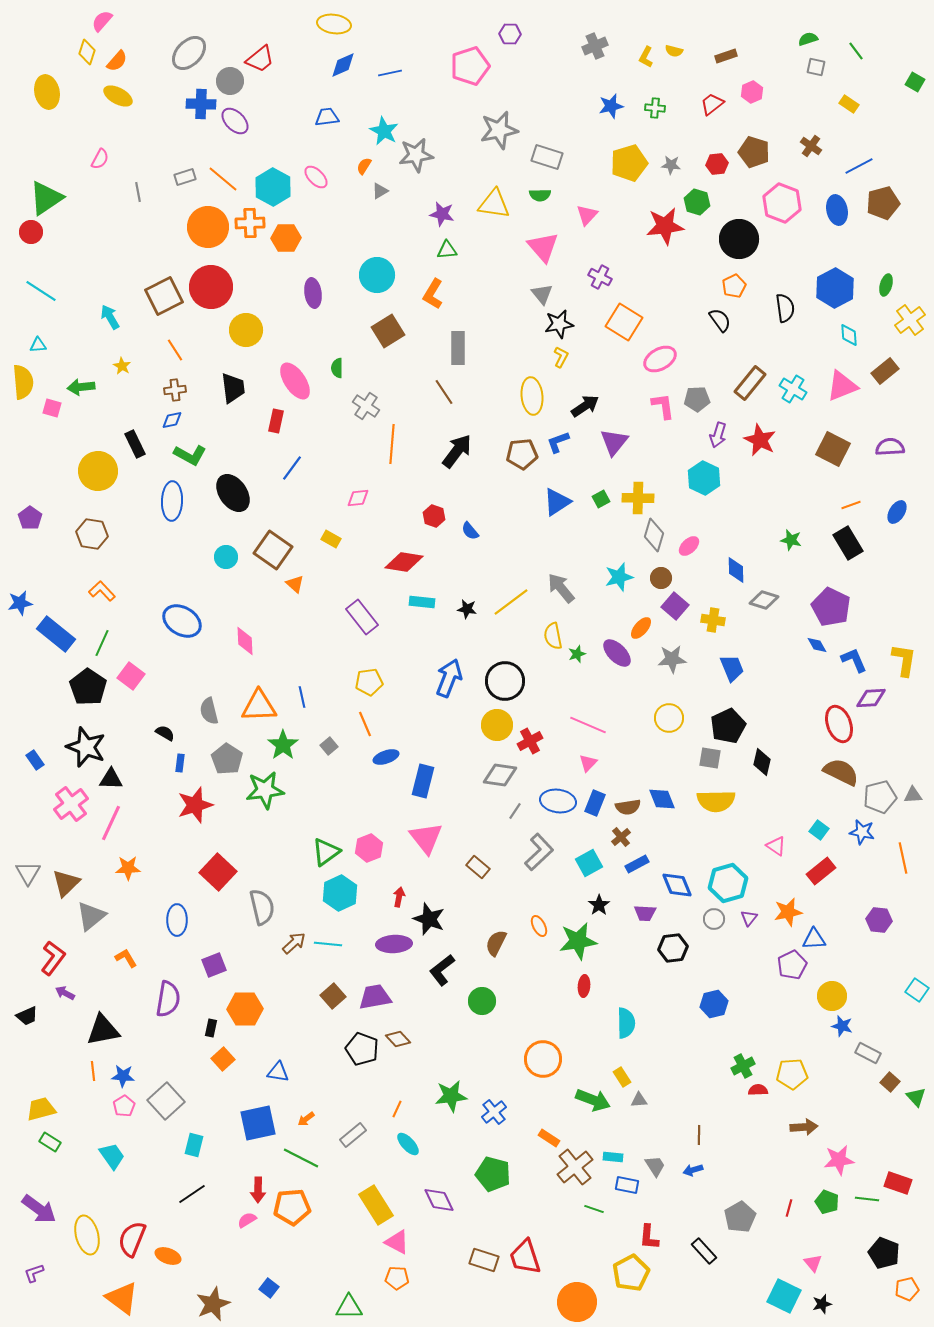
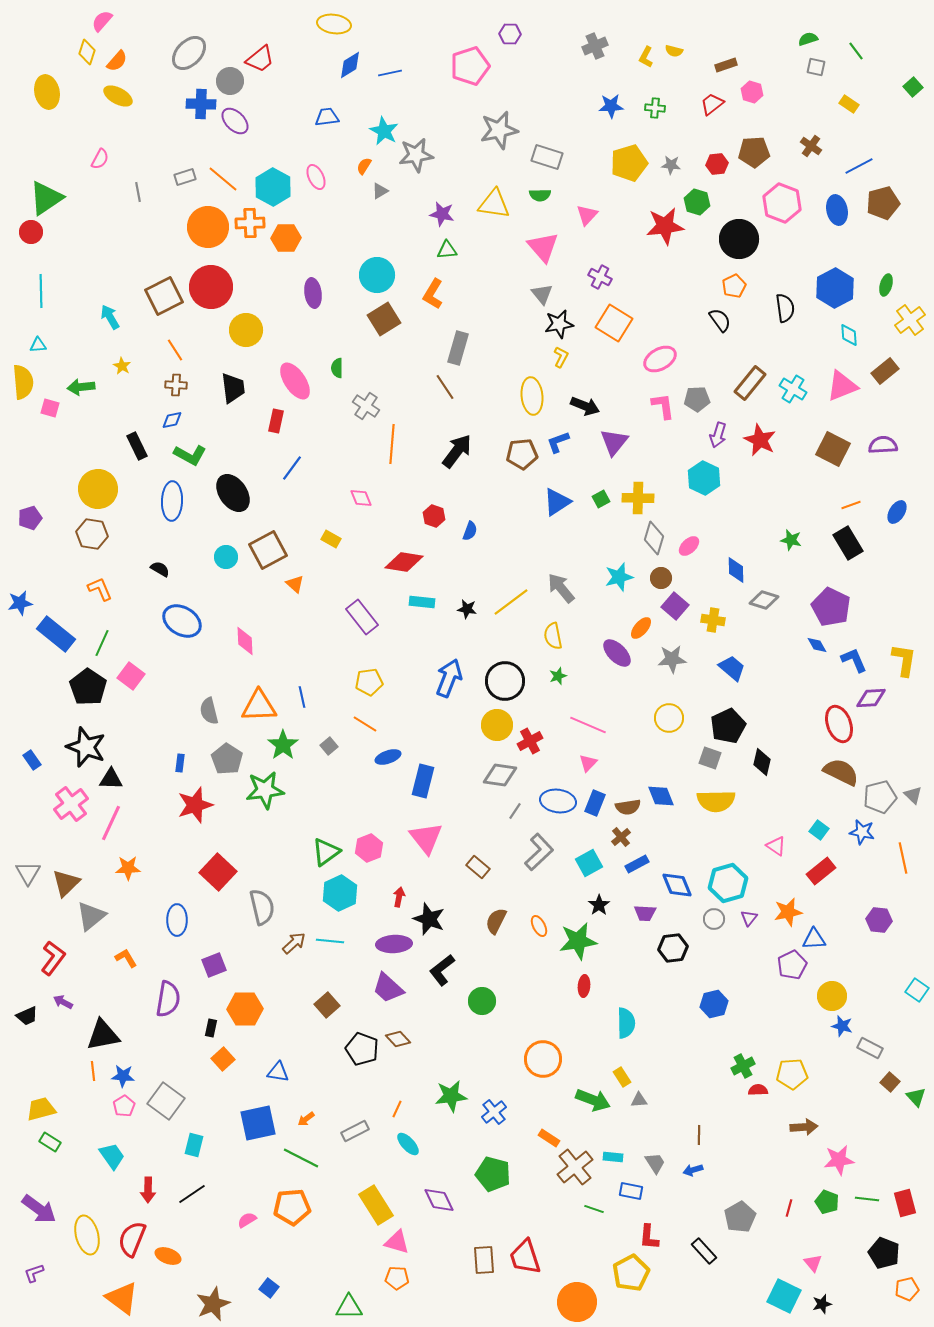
brown rectangle at (726, 56): moved 9 px down
blue diamond at (343, 65): moved 7 px right; rotated 8 degrees counterclockwise
green square at (915, 82): moved 2 px left, 5 px down; rotated 18 degrees clockwise
pink hexagon at (752, 92): rotated 20 degrees counterclockwise
blue star at (611, 106): rotated 10 degrees clockwise
brown pentagon at (754, 152): rotated 20 degrees counterclockwise
pink ellipse at (316, 177): rotated 20 degrees clockwise
cyan line at (41, 291): rotated 56 degrees clockwise
orange square at (624, 322): moved 10 px left, 1 px down
brown square at (388, 331): moved 4 px left, 12 px up
gray rectangle at (458, 348): rotated 16 degrees clockwise
brown cross at (175, 390): moved 1 px right, 5 px up; rotated 10 degrees clockwise
brown line at (444, 392): moved 1 px right, 5 px up
black arrow at (585, 406): rotated 56 degrees clockwise
pink square at (52, 408): moved 2 px left
black rectangle at (135, 444): moved 2 px right, 2 px down
purple semicircle at (890, 447): moved 7 px left, 2 px up
yellow circle at (98, 471): moved 18 px down
pink diamond at (358, 498): moved 3 px right; rotated 75 degrees clockwise
purple pentagon at (30, 518): rotated 20 degrees clockwise
blue semicircle at (470, 531): rotated 120 degrees counterclockwise
gray diamond at (654, 535): moved 3 px down
brown square at (273, 550): moved 5 px left; rotated 27 degrees clockwise
orange L-shape at (102, 591): moved 2 px left, 2 px up; rotated 20 degrees clockwise
green star at (577, 654): moved 19 px left, 22 px down
blue trapezoid at (732, 668): rotated 28 degrees counterclockwise
orange line at (365, 724): rotated 35 degrees counterclockwise
black semicircle at (165, 733): moved 5 px left, 164 px up
blue ellipse at (386, 757): moved 2 px right
gray square at (710, 758): rotated 10 degrees clockwise
blue rectangle at (35, 760): moved 3 px left
gray triangle at (913, 795): rotated 48 degrees clockwise
blue diamond at (662, 799): moved 1 px left, 3 px up
brown semicircle at (496, 943): moved 22 px up
cyan line at (328, 944): moved 2 px right, 3 px up
purple arrow at (65, 993): moved 2 px left, 9 px down
brown square at (333, 996): moved 6 px left, 9 px down
purple trapezoid at (375, 997): moved 13 px right, 9 px up; rotated 128 degrees counterclockwise
black triangle at (103, 1030): moved 5 px down
gray rectangle at (868, 1053): moved 2 px right, 5 px up
gray square at (166, 1101): rotated 12 degrees counterclockwise
gray rectangle at (353, 1135): moved 2 px right, 4 px up; rotated 12 degrees clockwise
gray trapezoid at (655, 1166): moved 3 px up
red rectangle at (898, 1183): moved 7 px right, 20 px down; rotated 56 degrees clockwise
blue rectangle at (627, 1185): moved 4 px right, 6 px down
red arrow at (258, 1190): moved 110 px left
pink triangle at (397, 1242): rotated 12 degrees counterclockwise
brown rectangle at (484, 1260): rotated 68 degrees clockwise
